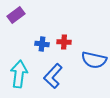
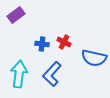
red cross: rotated 24 degrees clockwise
blue semicircle: moved 2 px up
blue L-shape: moved 1 px left, 2 px up
